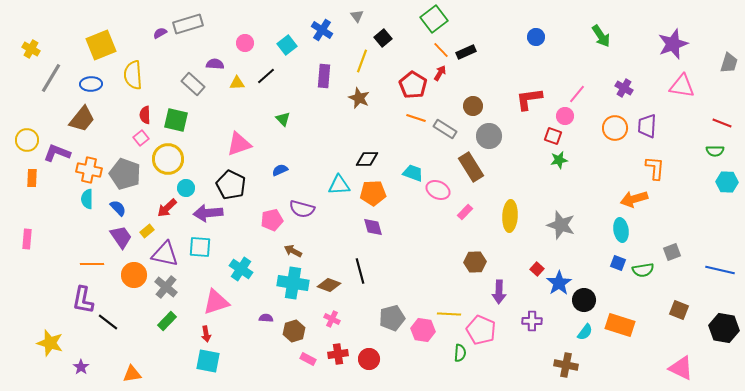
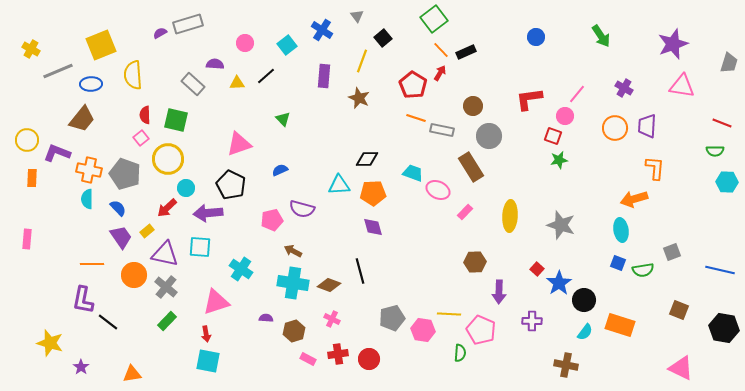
gray line at (51, 78): moved 7 px right, 7 px up; rotated 36 degrees clockwise
gray rectangle at (445, 129): moved 3 px left, 1 px down; rotated 20 degrees counterclockwise
